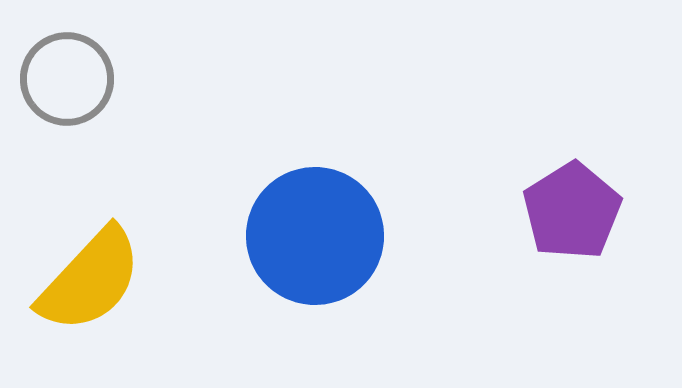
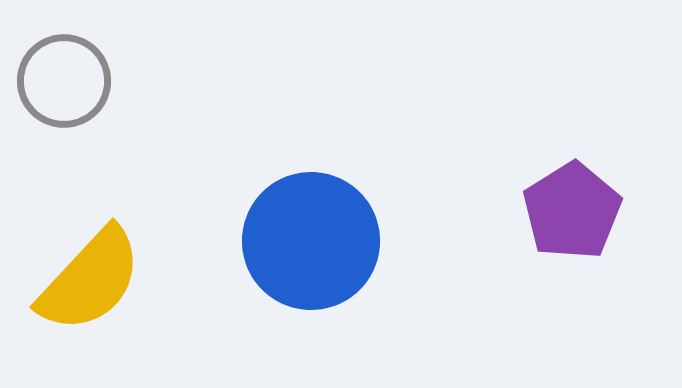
gray circle: moved 3 px left, 2 px down
blue circle: moved 4 px left, 5 px down
